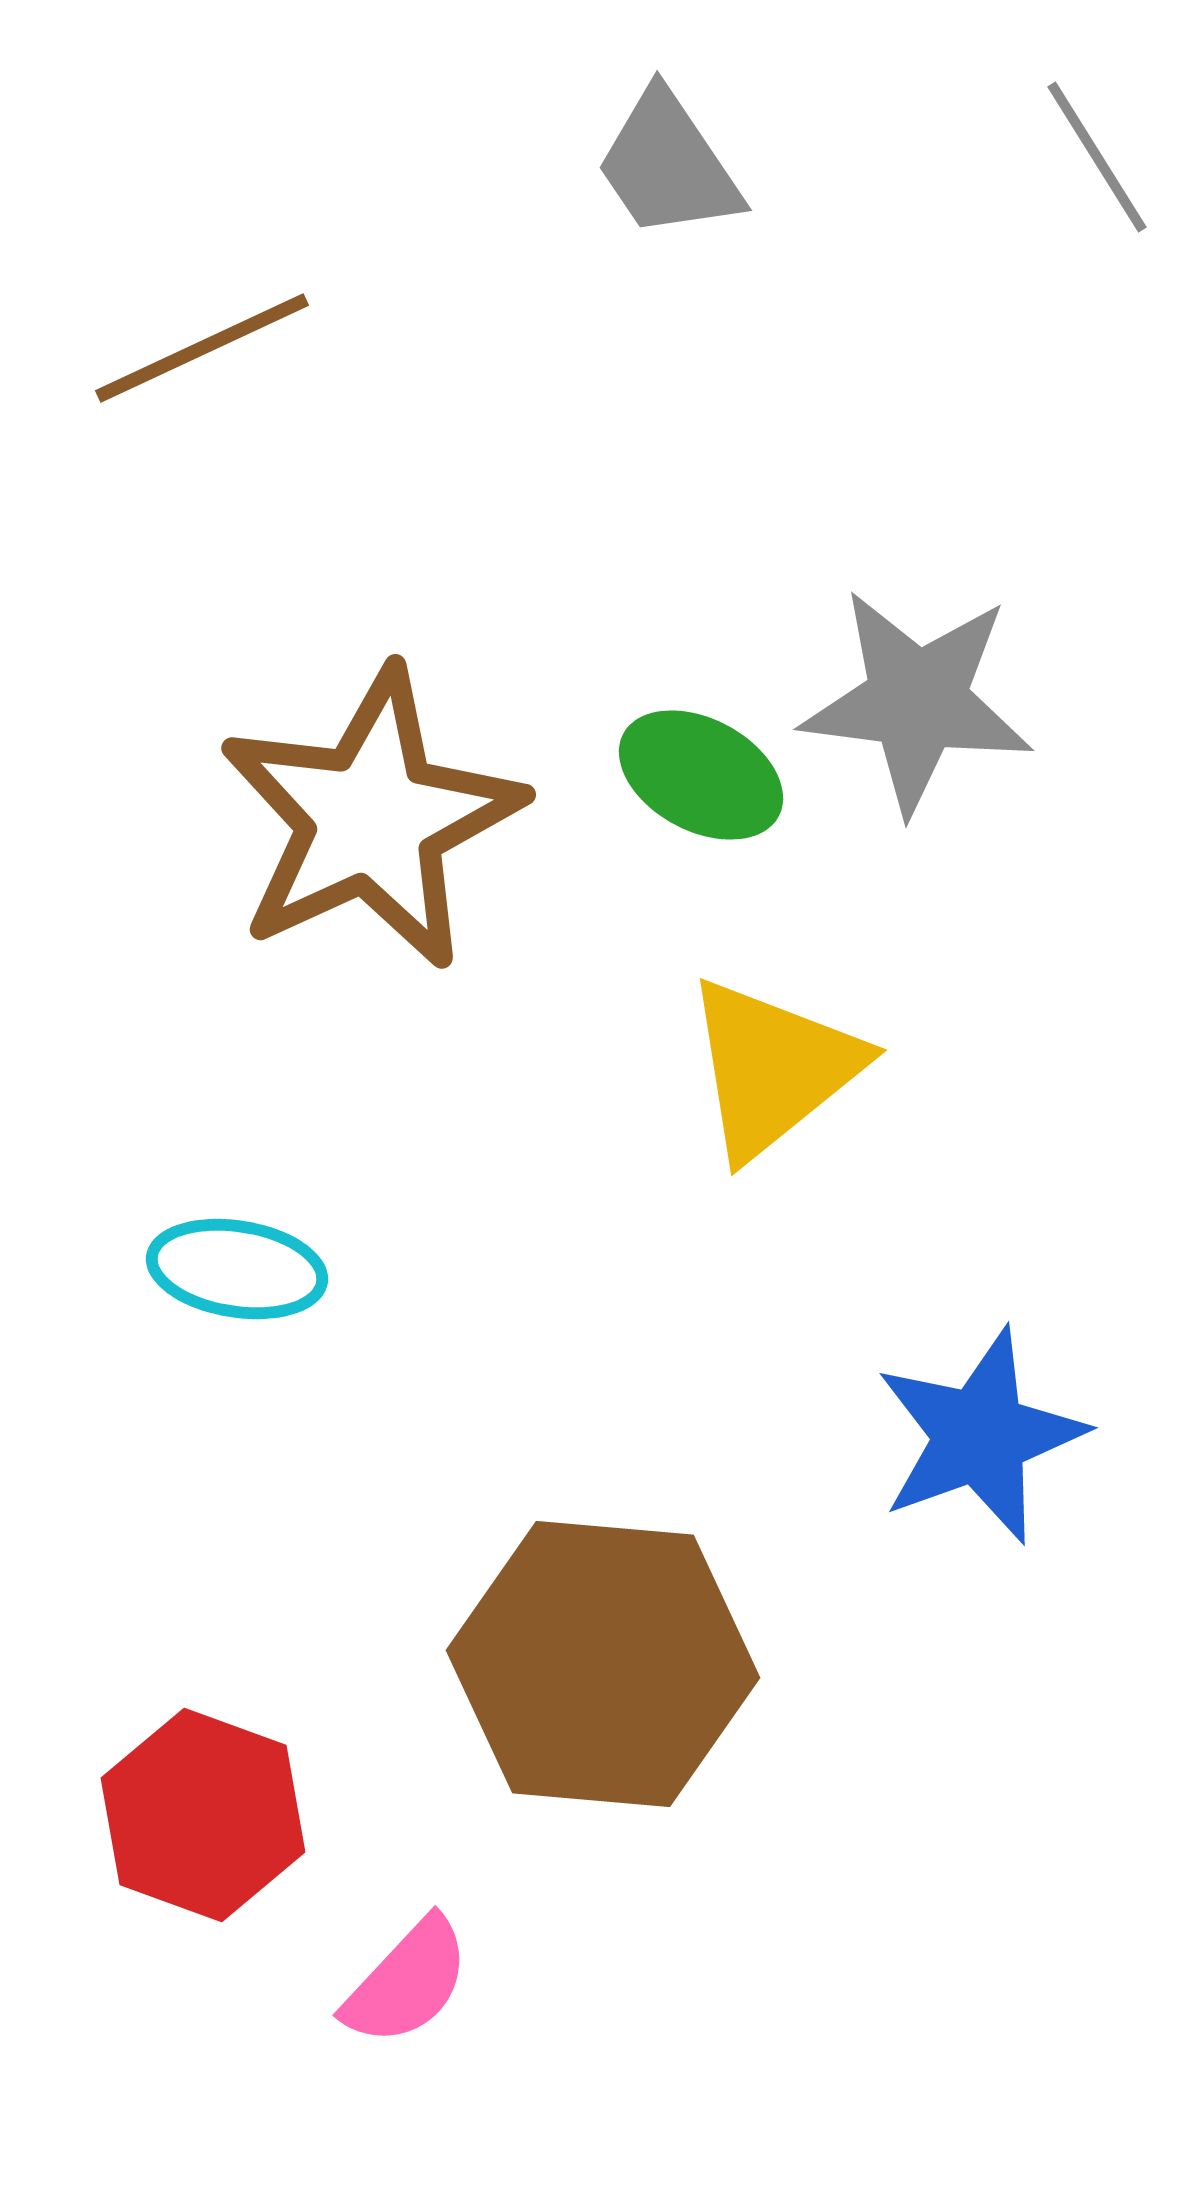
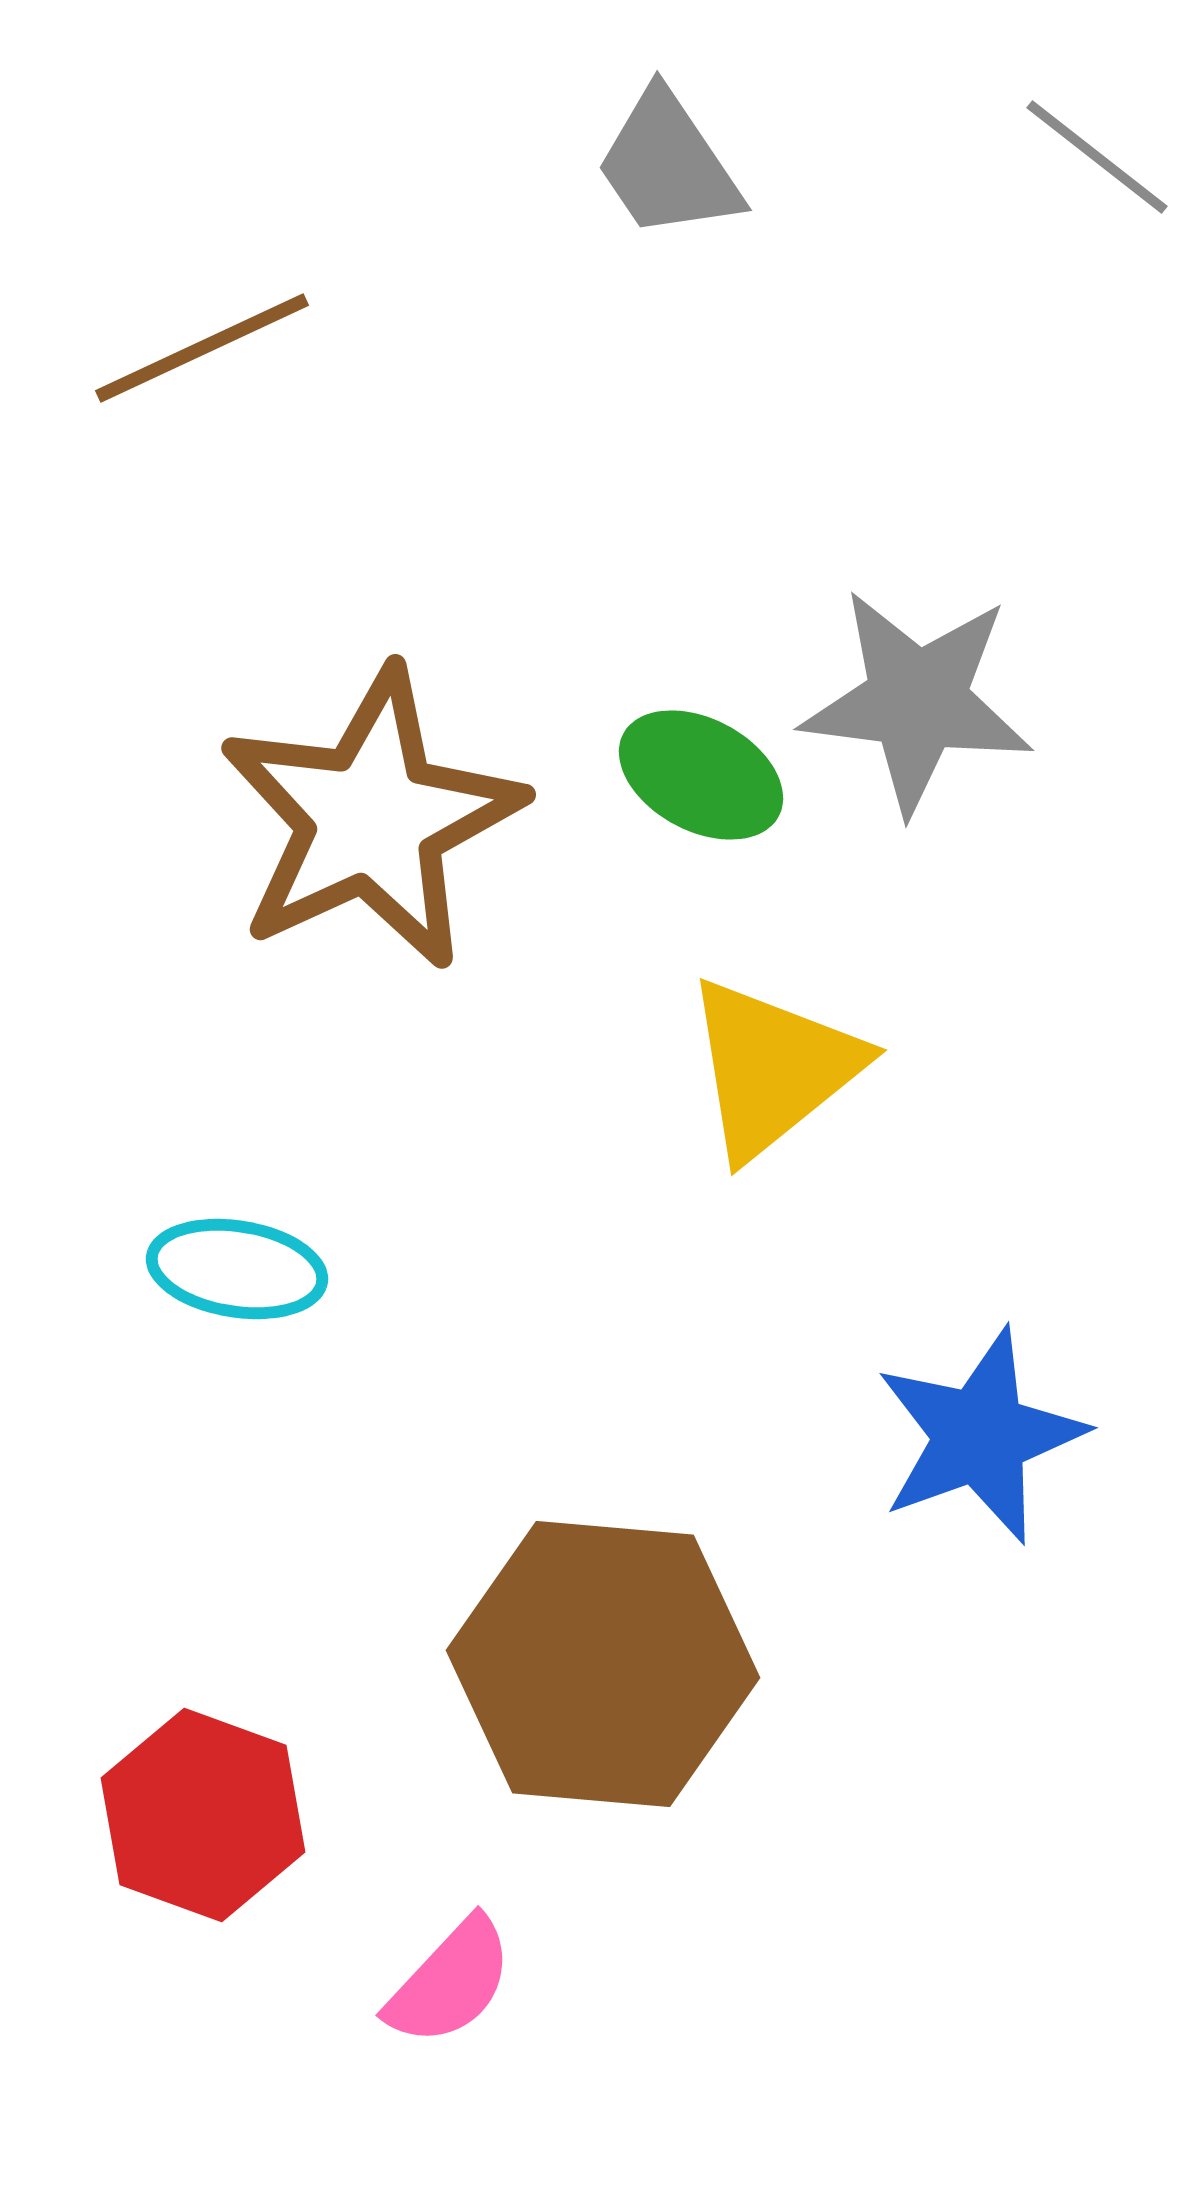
gray line: rotated 20 degrees counterclockwise
pink semicircle: moved 43 px right
